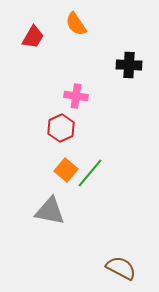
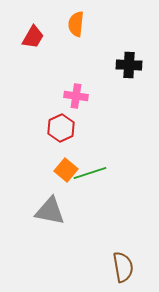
orange semicircle: rotated 40 degrees clockwise
green line: rotated 32 degrees clockwise
brown semicircle: moved 2 px right, 1 px up; rotated 52 degrees clockwise
